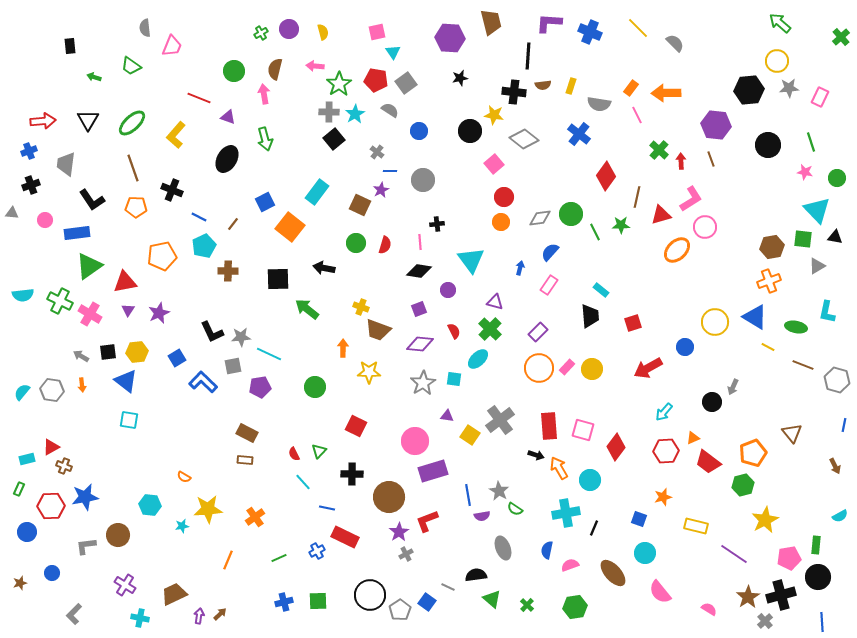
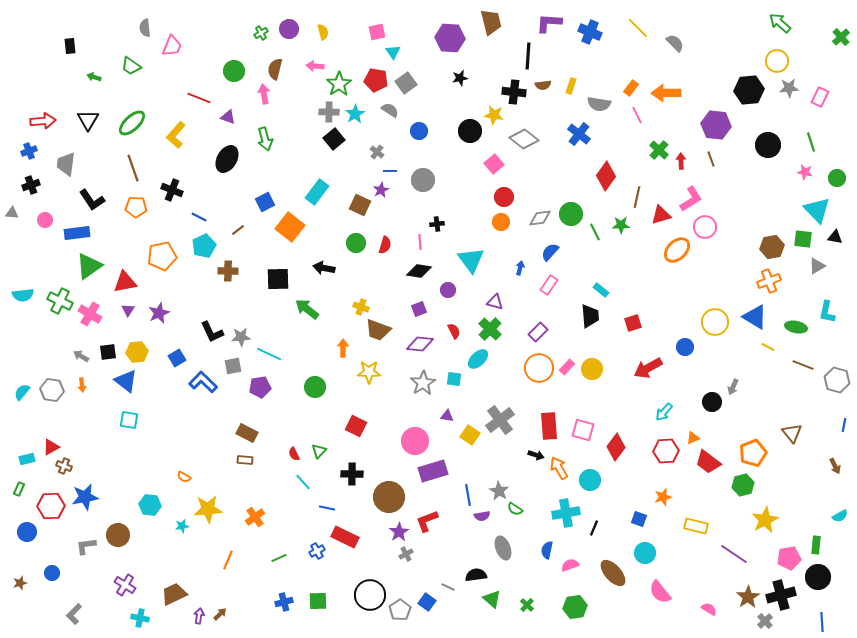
brown line at (233, 224): moved 5 px right, 6 px down; rotated 16 degrees clockwise
